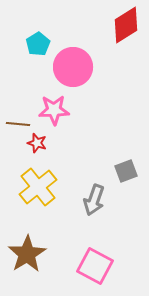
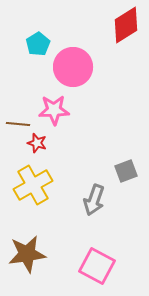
yellow cross: moved 5 px left, 2 px up; rotated 9 degrees clockwise
brown star: rotated 24 degrees clockwise
pink square: moved 2 px right
